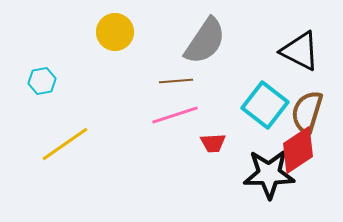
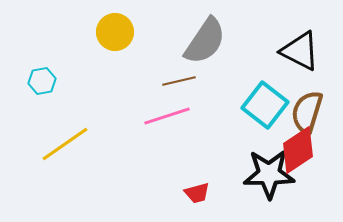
brown line: moved 3 px right; rotated 8 degrees counterclockwise
pink line: moved 8 px left, 1 px down
red trapezoid: moved 16 px left, 50 px down; rotated 12 degrees counterclockwise
